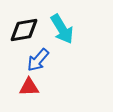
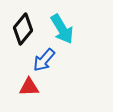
black diamond: moved 1 px left, 1 px up; rotated 40 degrees counterclockwise
blue arrow: moved 6 px right
